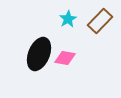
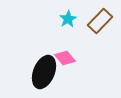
black ellipse: moved 5 px right, 18 px down
pink diamond: rotated 40 degrees clockwise
